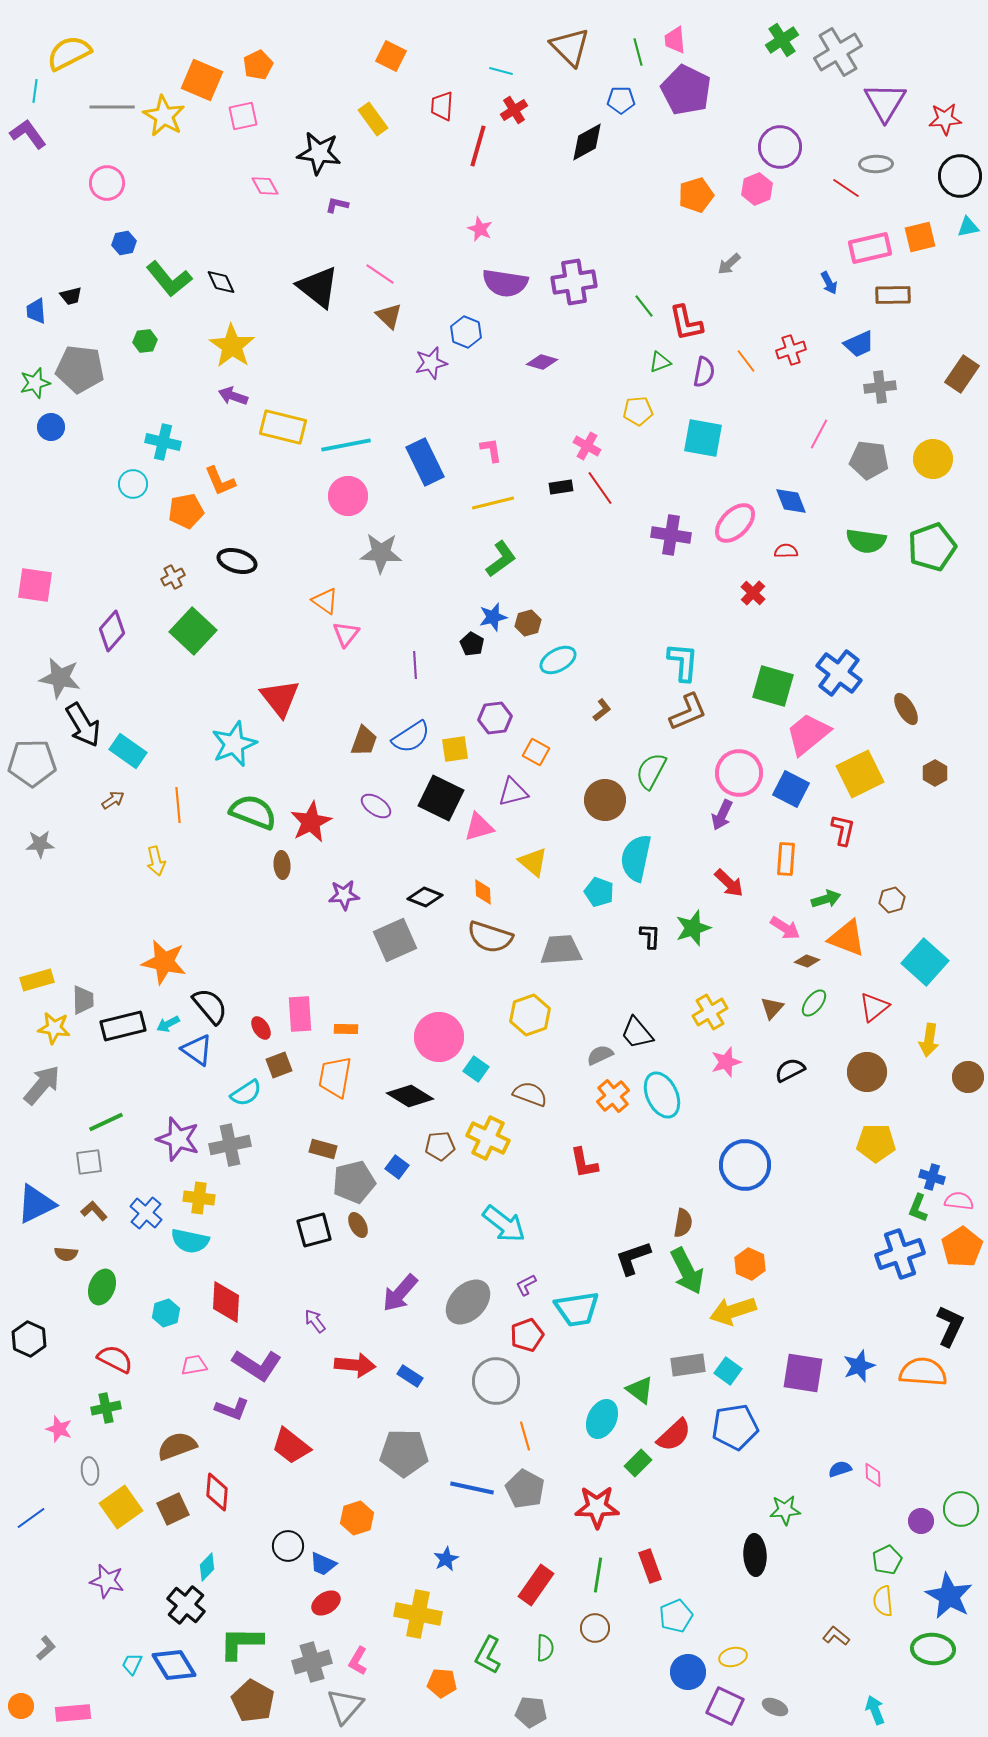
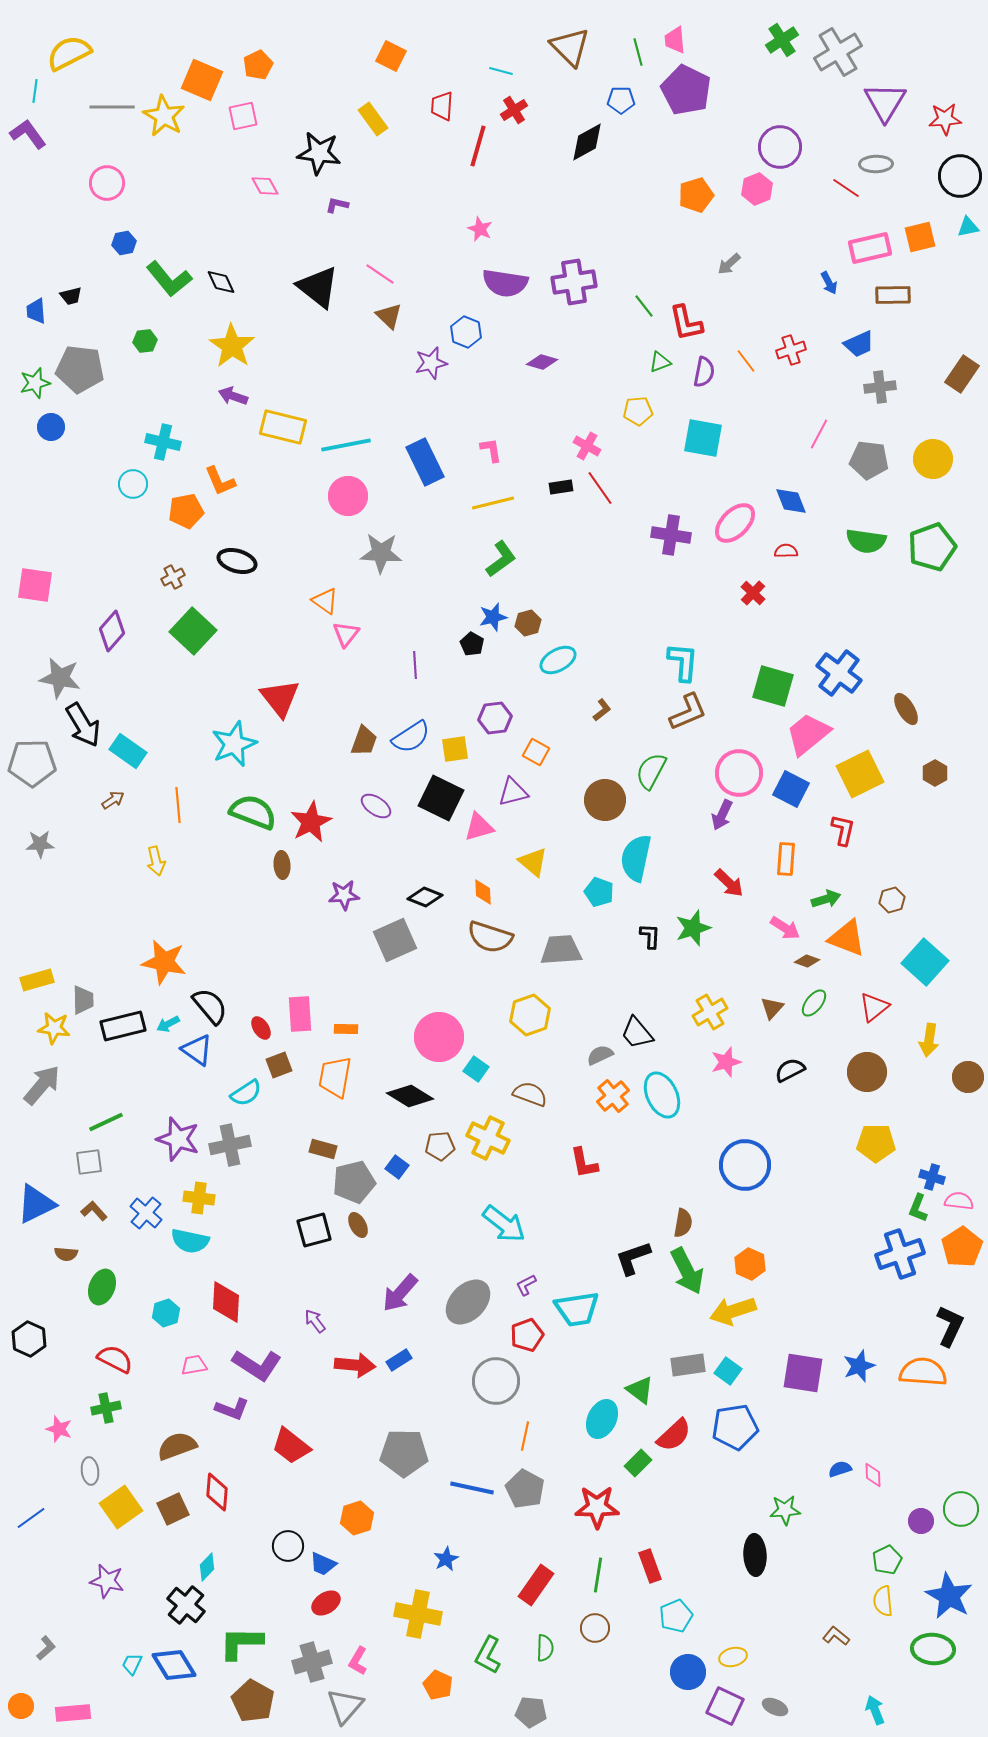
blue rectangle at (410, 1376): moved 11 px left, 16 px up; rotated 65 degrees counterclockwise
orange line at (525, 1436): rotated 28 degrees clockwise
orange pentagon at (442, 1683): moved 4 px left, 2 px down; rotated 20 degrees clockwise
